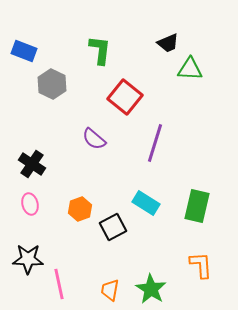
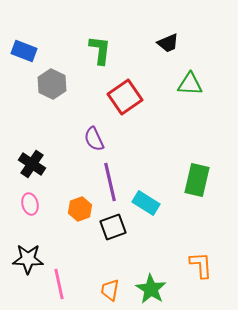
green triangle: moved 15 px down
red square: rotated 16 degrees clockwise
purple semicircle: rotated 25 degrees clockwise
purple line: moved 45 px left, 39 px down; rotated 30 degrees counterclockwise
green rectangle: moved 26 px up
black square: rotated 8 degrees clockwise
